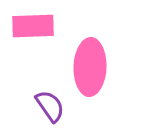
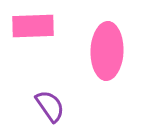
pink ellipse: moved 17 px right, 16 px up
